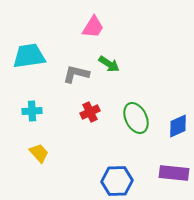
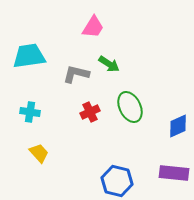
cyan cross: moved 2 px left, 1 px down; rotated 12 degrees clockwise
green ellipse: moved 6 px left, 11 px up
blue hexagon: rotated 16 degrees clockwise
